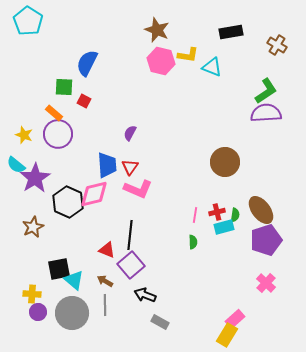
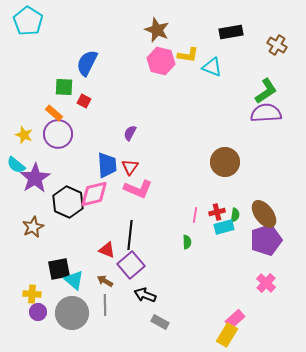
brown ellipse at (261, 210): moved 3 px right, 4 px down
green semicircle at (193, 242): moved 6 px left
